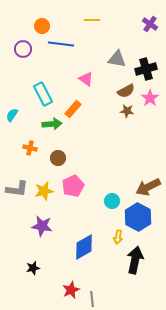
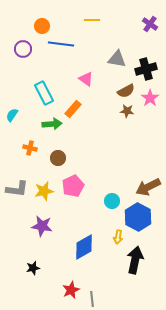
cyan rectangle: moved 1 px right, 1 px up
